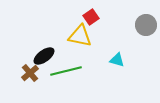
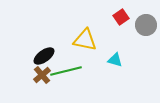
red square: moved 30 px right
yellow triangle: moved 5 px right, 4 px down
cyan triangle: moved 2 px left
brown cross: moved 12 px right, 2 px down
